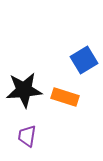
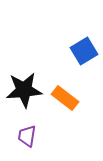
blue square: moved 9 px up
orange rectangle: moved 1 px down; rotated 20 degrees clockwise
